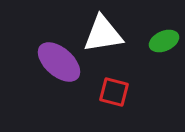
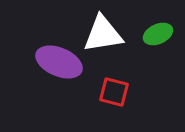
green ellipse: moved 6 px left, 7 px up
purple ellipse: rotated 18 degrees counterclockwise
